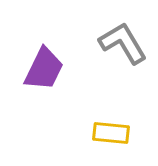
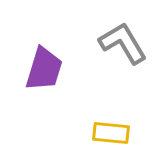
purple trapezoid: rotated 9 degrees counterclockwise
